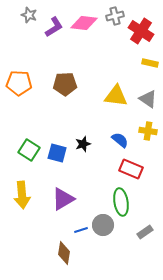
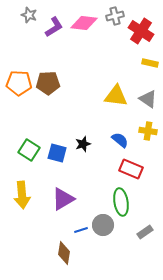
brown pentagon: moved 17 px left, 1 px up
